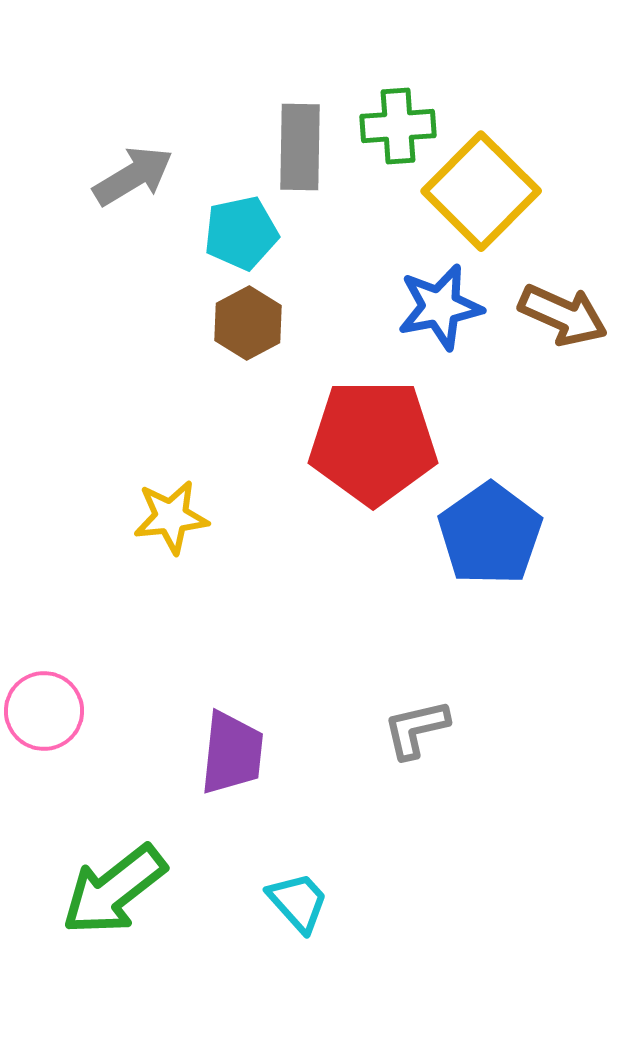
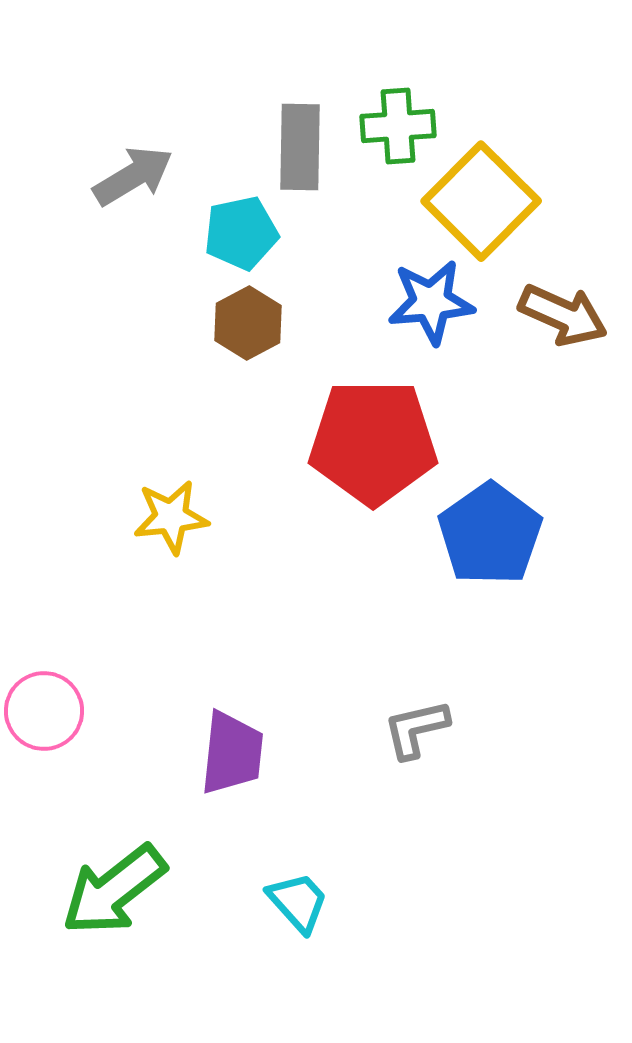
yellow square: moved 10 px down
blue star: moved 9 px left, 5 px up; rotated 6 degrees clockwise
